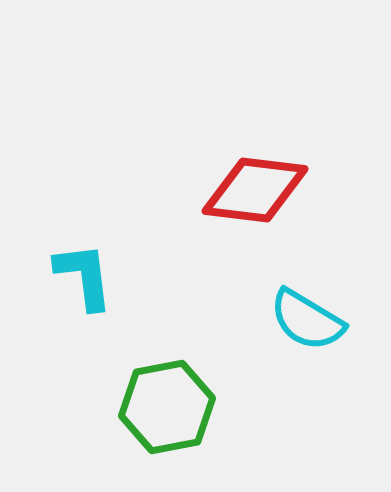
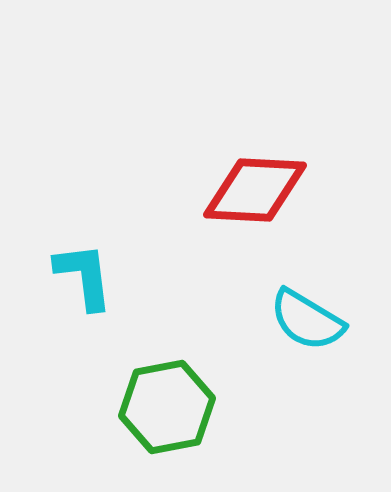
red diamond: rotated 4 degrees counterclockwise
